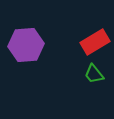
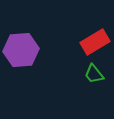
purple hexagon: moved 5 px left, 5 px down
